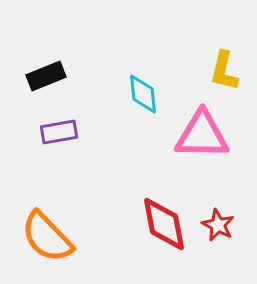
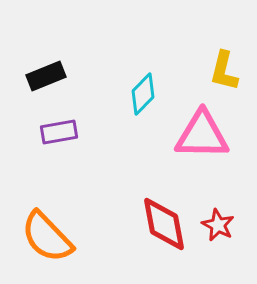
cyan diamond: rotated 51 degrees clockwise
